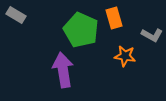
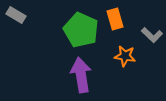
orange rectangle: moved 1 px right, 1 px down
gray L-shape: rotated 15 degrees clockwise
purple arrow: moved 18 px right, 5 px down
